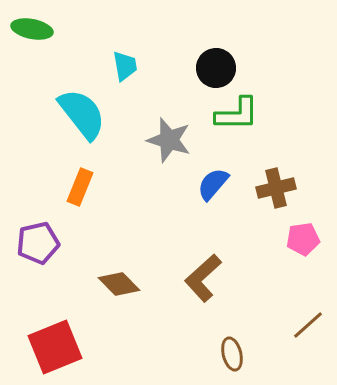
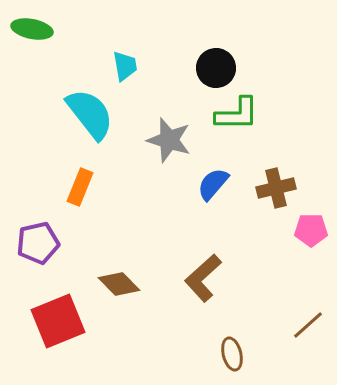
cyan semicircle: moved 8 px right
pink pentagon: moved 8 px right, 9 px up; rotated 8 degrees clockwise
red square: moved 3 px right, 26 px up
